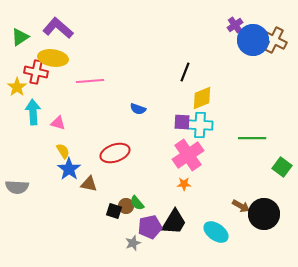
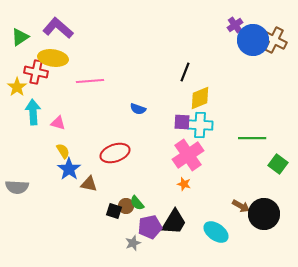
yellow diamond: moved 2 px left
green square: moved 4 px left, 3 px up
orange star: rotated 16 degrees clockwise
